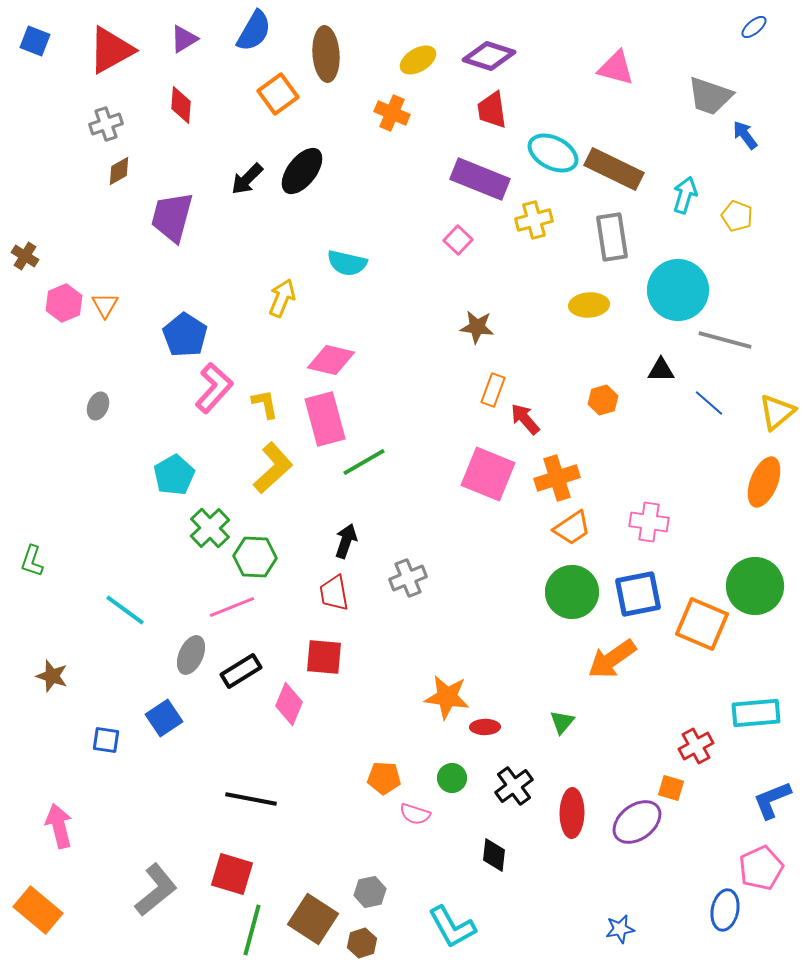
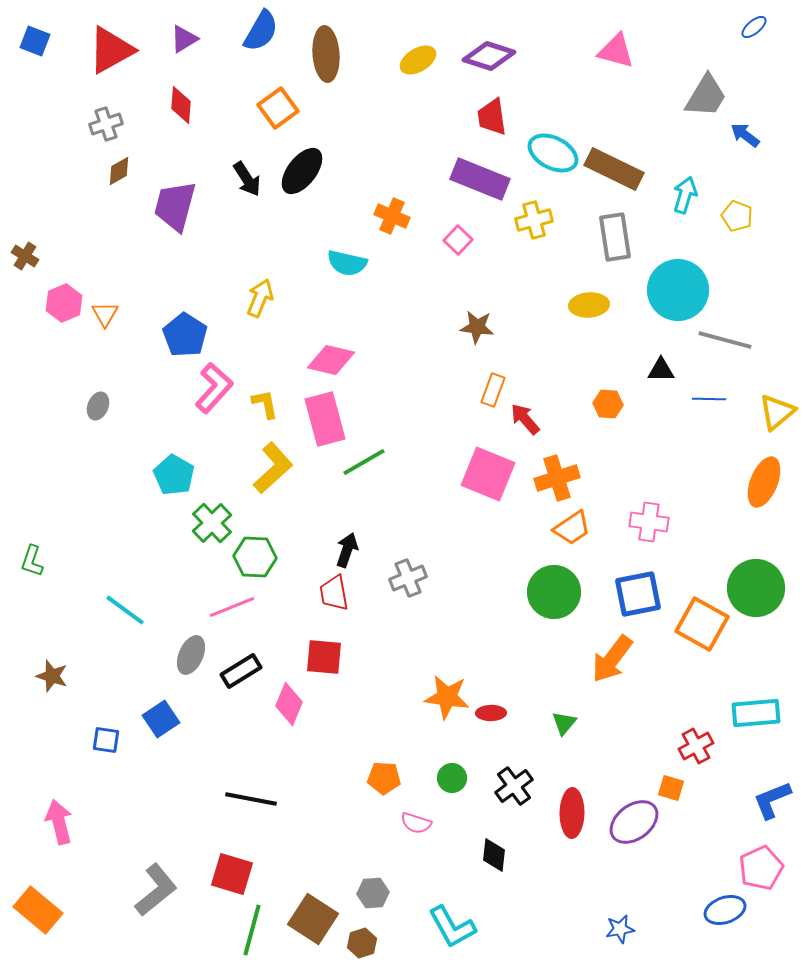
blue semicircle at (254, 31): moved 7 px right
pink triangle at (616, 68): moved 17 px up
orange square at (278, 94): moved 14 px down
gray trapezoid at (710, 96): moved 4 px left; rotated 78 degrees counterclockwise
red trapezoid at (492, 110): moved 7 px down
orange cross at (392, 113): moved 103 px down
blue arrow at (745, 135): rotated 16 degrees counterclockwise
black arrow at (247, 179): rotated 78 degrees counterclockwise
purple trapezoid at (172, 217): moved 3 px right, 11 px up
gray rectangle at (612, 237): moved 3 px right
yellow arrow at (282, 298): moved 22 px left
orange triangle at (105, 305): moved 9 px down
orange hexagon at (603, 400): moved 5 px right, 4 px down; rotated 20 degrees clockwise
blue line at (709, 403): moved 4 px up; rotated 40 degrees counterclockwise
cyan pentagon at (174, 475): rotated 12 degrees counterclockwise
green cross at (210, 528): moved 2 px right, 5 px up
black arrow at (346, 541): moved 1 px right, 9 px down
green circle at (755, 586): moved 1 px right, 2 px down
green circle at (572, 592): moved 18 px left
orange square at (702, 624): rotated 6 degrees clockwise
orange arrow at (612, 659): rotated 18 degrees counterclockwise
blue square at (164, 718): moved 3 px left, 1 px down
green triangle at (562, 722): moved 2 px right, 1 px down
red ellipse at (485, 727): moved 6 px right, 14 px up
pink semicircle at (415, 814): moved 1 px right, 9 px down
purple ellipse at (637, 822): moved 3 px left
pink arrow at (59, 826): moved 4 px up
gray hexagon at (370, 892): moved 3 px right, 1 px down; rotated 8 degrees clockwise
blue ellipse at (725, 910): rotated 60 degrees clockwise
